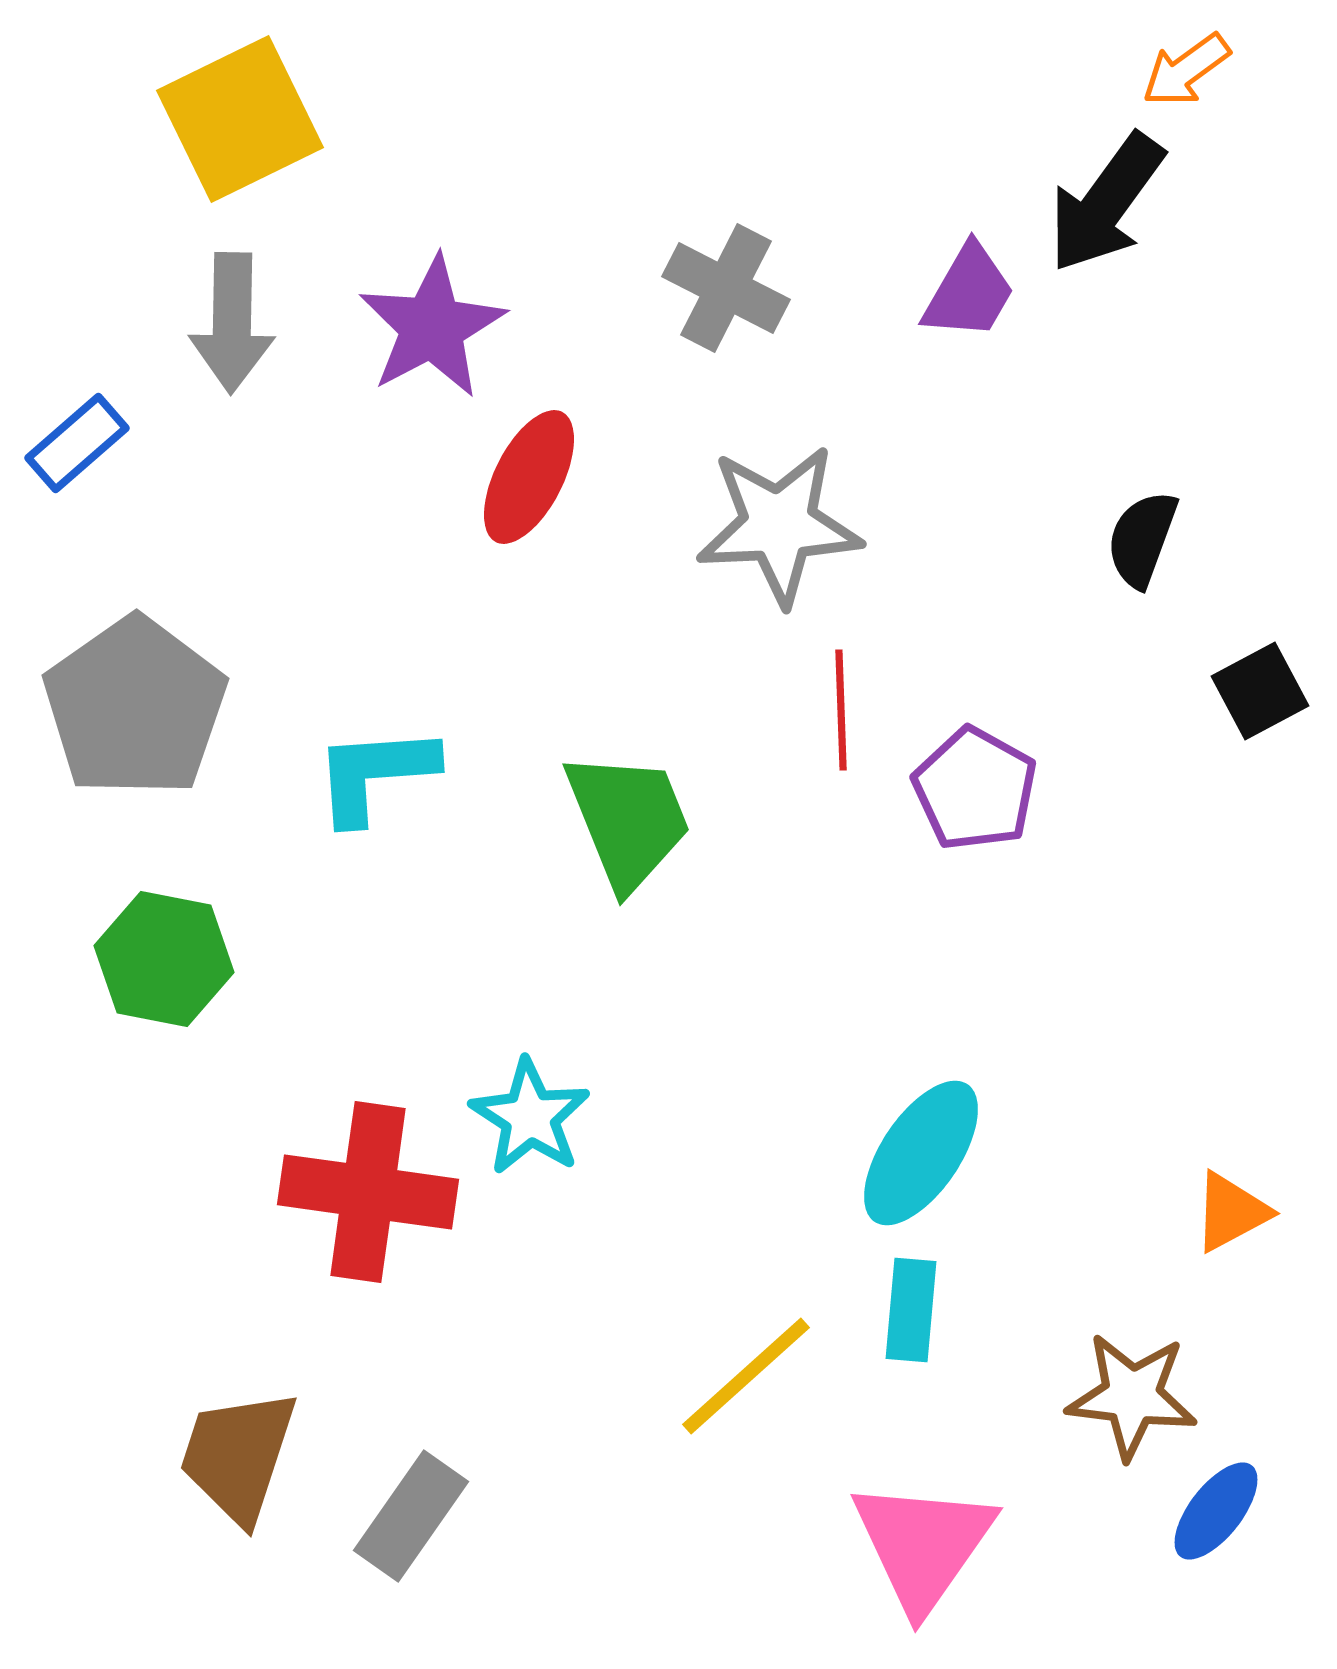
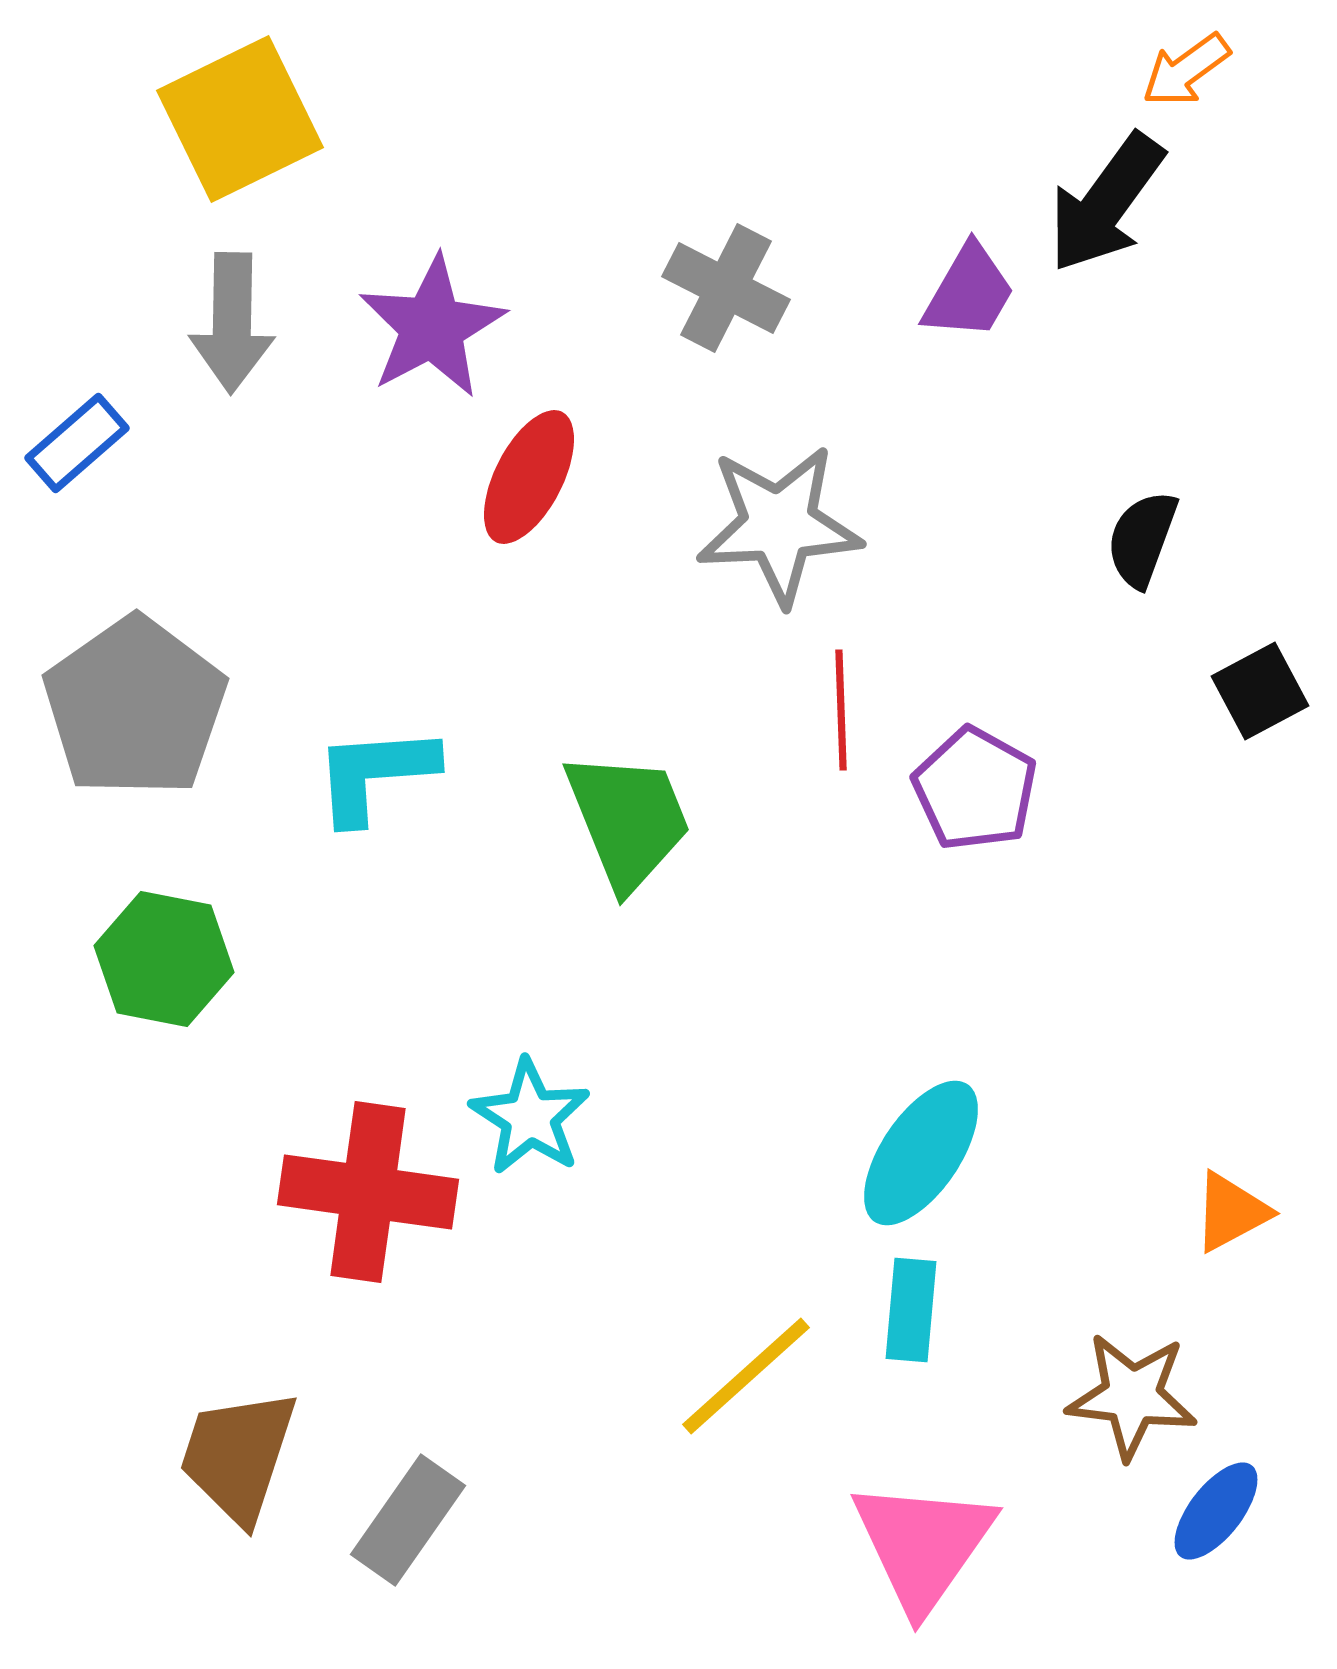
gray rectangle: moved 3 px left, 4 px down
